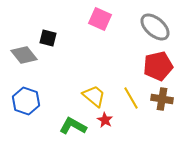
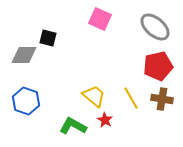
gray diamond: rotated 52 degrees counterclockwise
